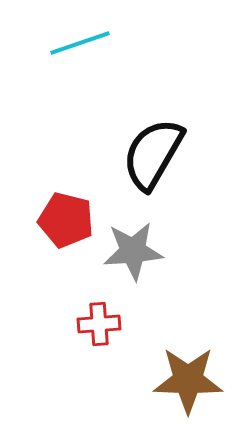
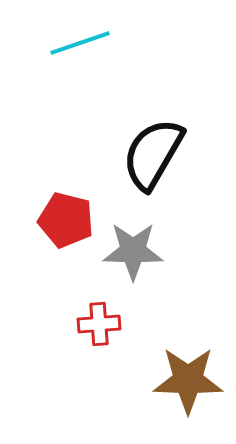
gray star: rotated 6 degrees clockwise
